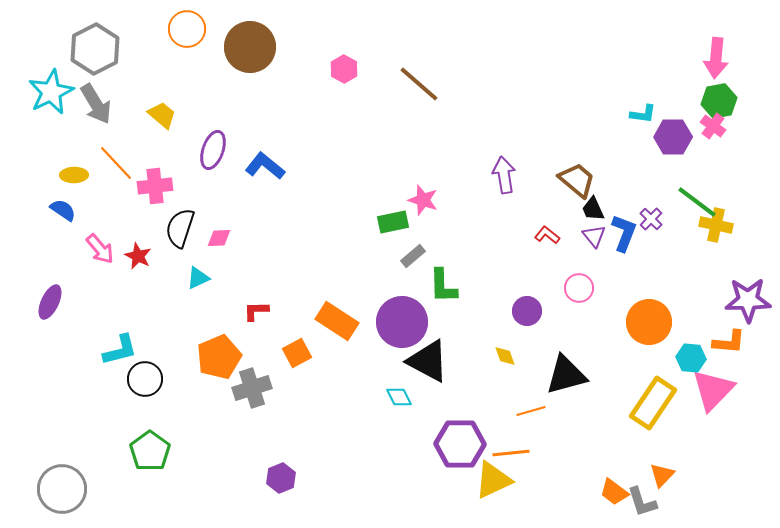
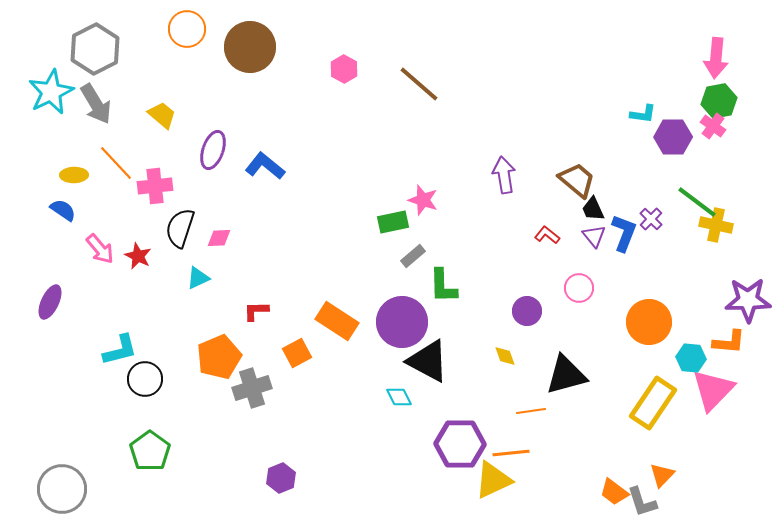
orange line at (531, 411): rotated 8 degrees clockwise
